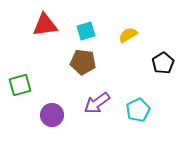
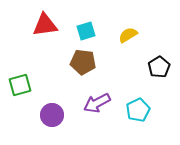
black pentagon: moved 4 px left, 4 px down
purple arrow: rotated 8 degrees clockwise
